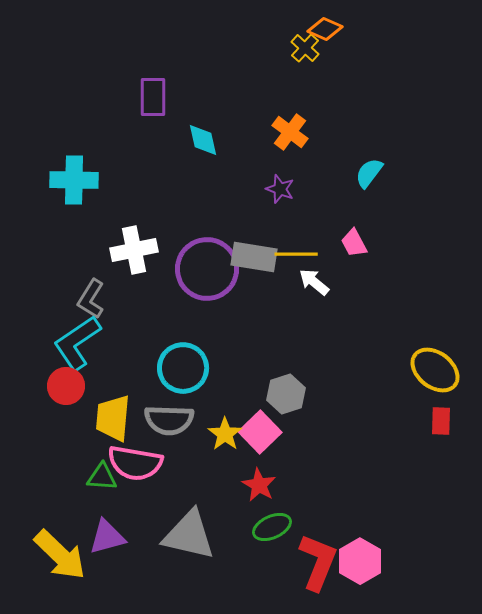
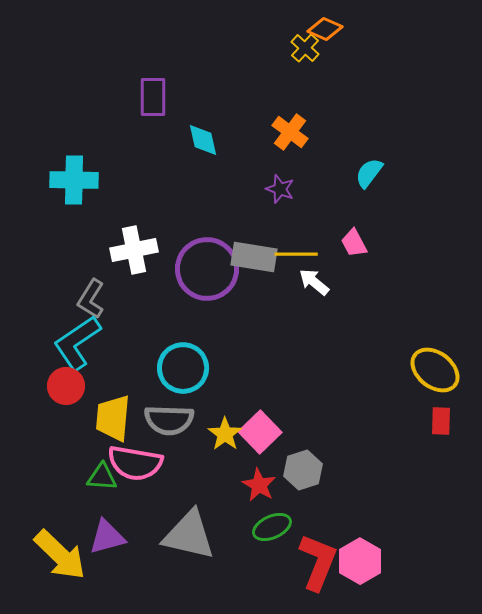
gray hexagon: moved 17 px right, 76 px down
